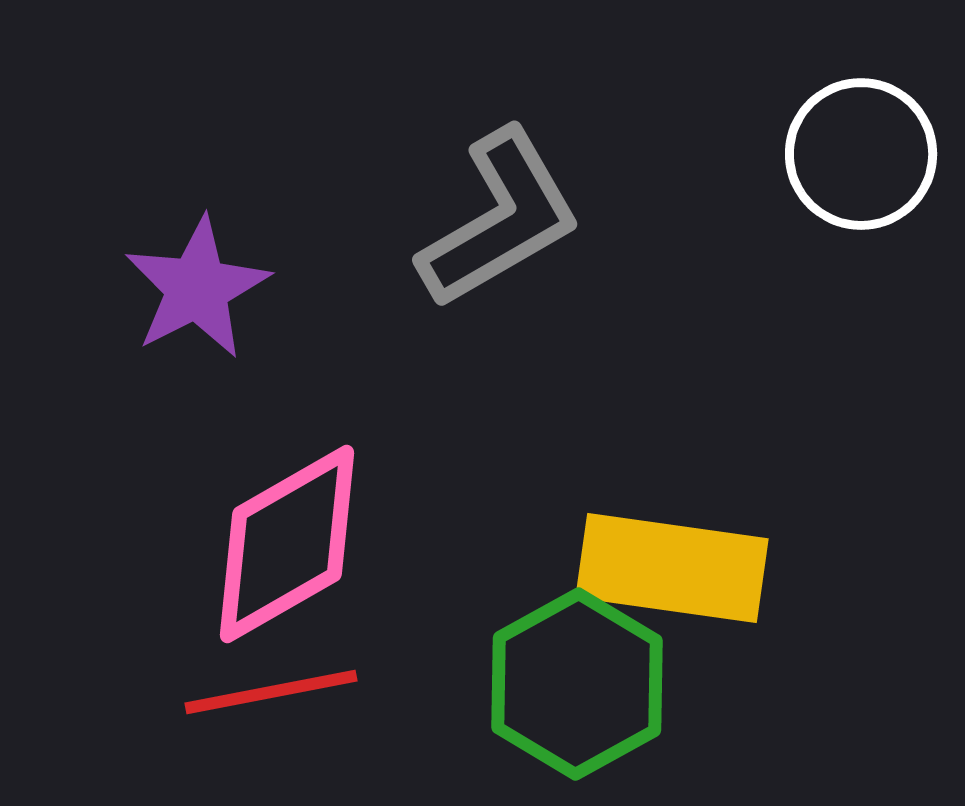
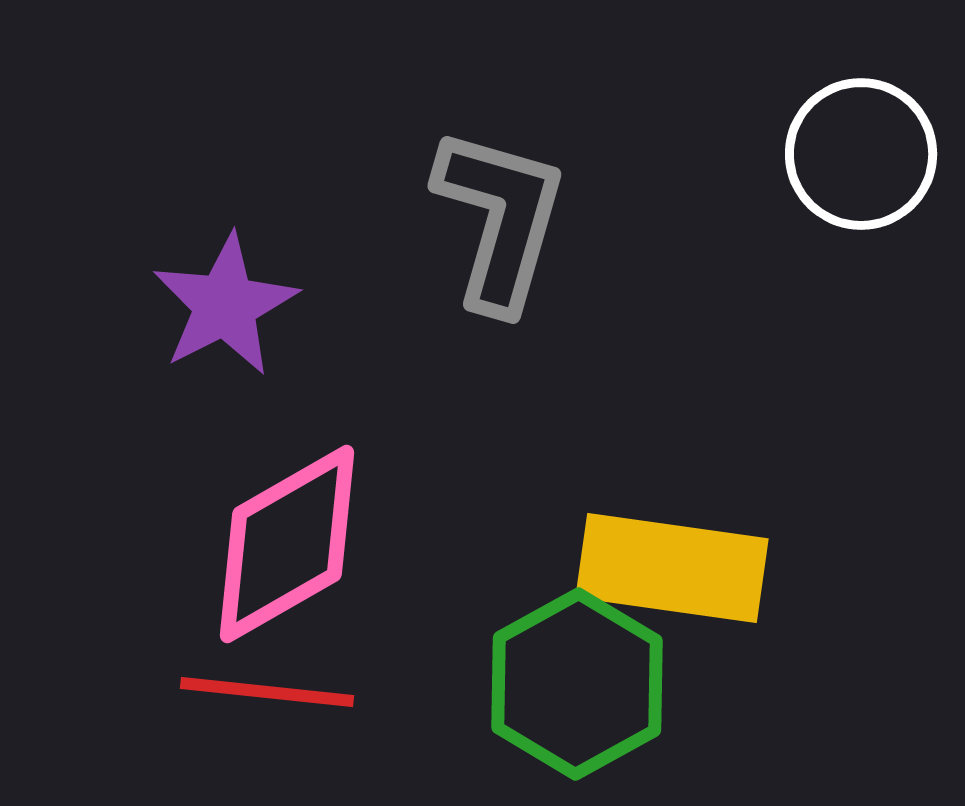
gray L-shape: rotated 44 degrees counterclockwise
purple star: moved 28 px right, 17 px down
red line: moved 4 px left; rotated 17 degrees clockwise
